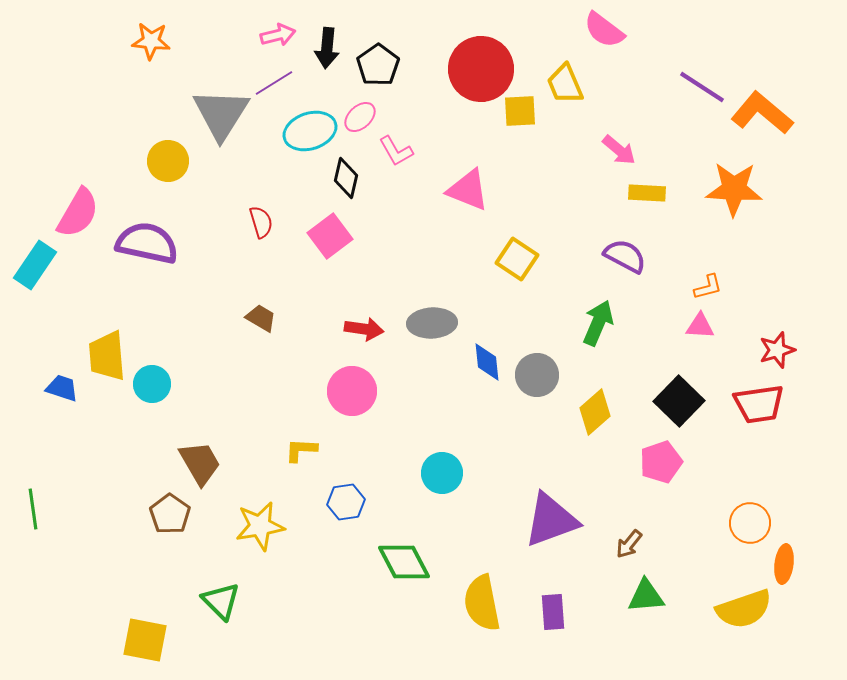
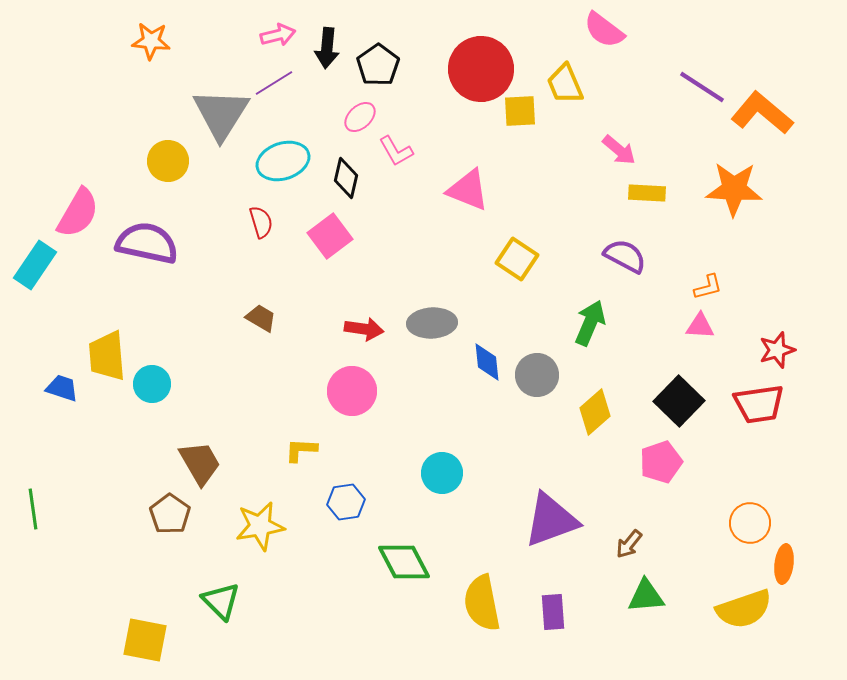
cyan ellipse at (310, 131): moved 27 px left, 30 px down
green arrow at (598, 323): moved 8 px left
